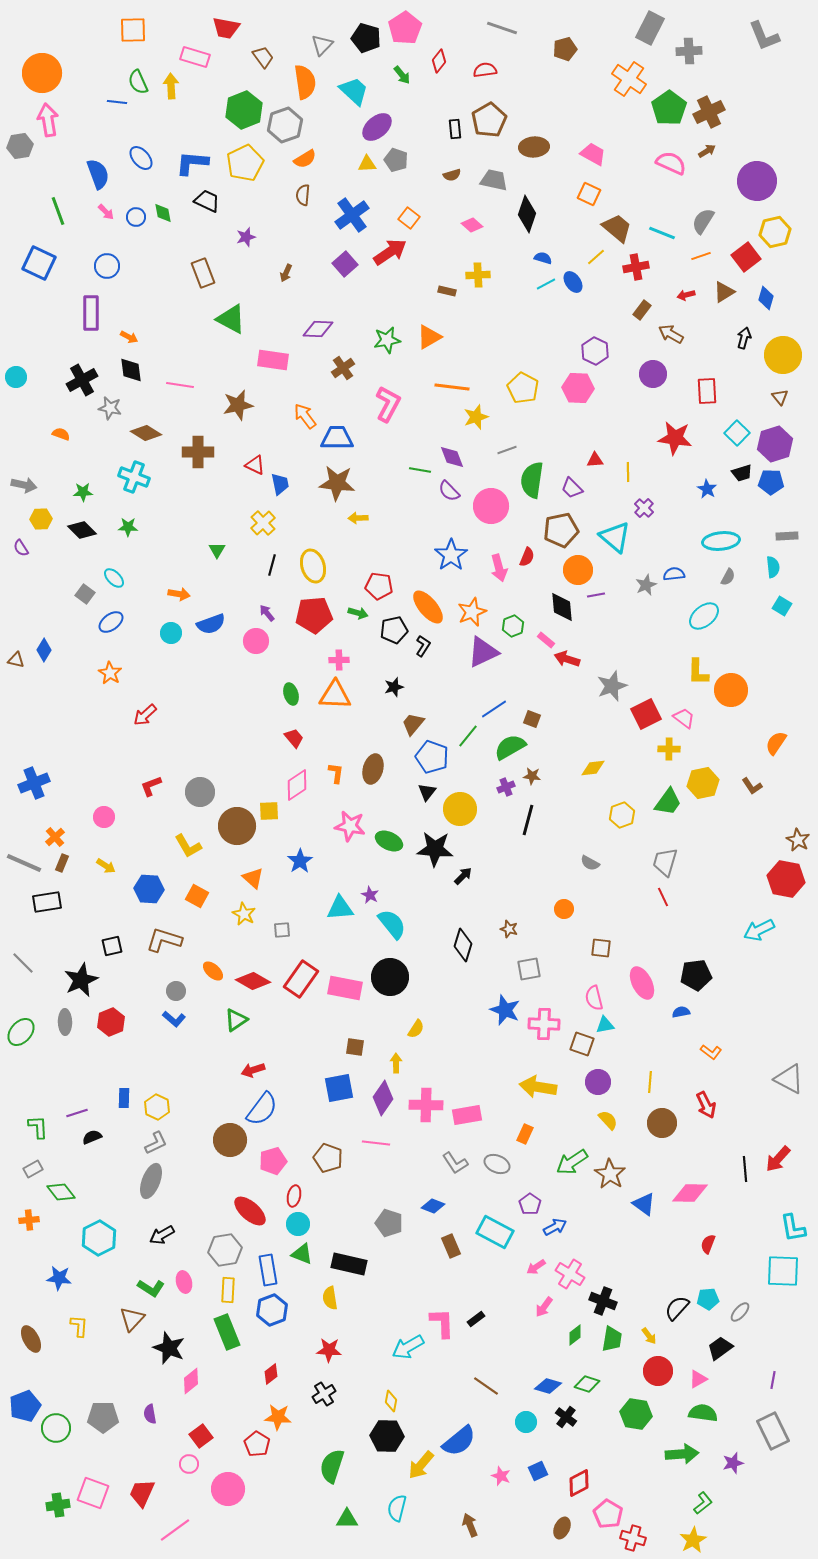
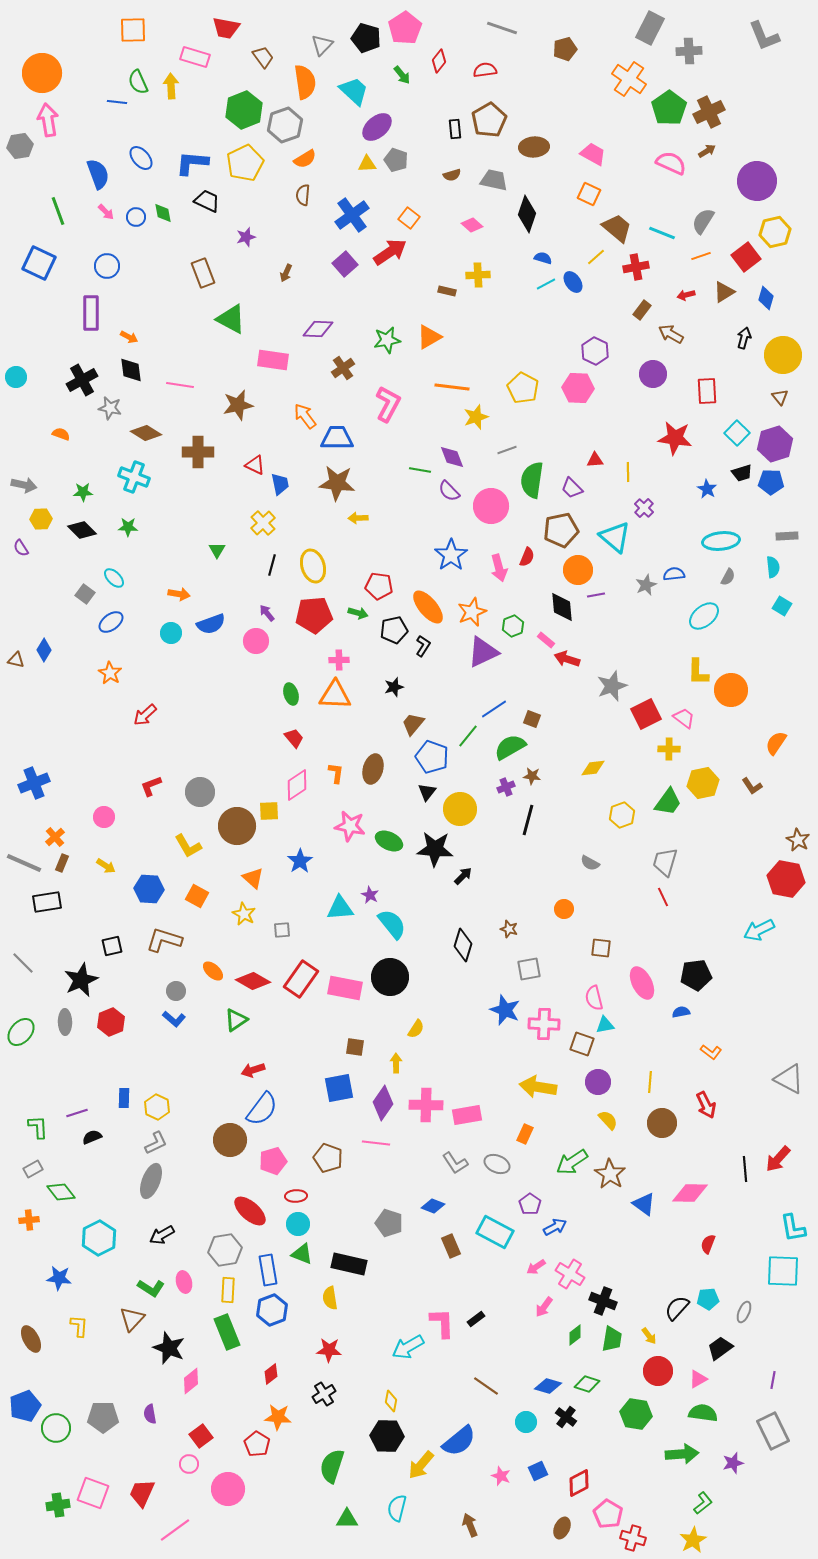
purple diamond at (383, 1098): moved 5 px down
red ellipse at (294, 1196): moved 2 px right; rotated 75 degrees clockwise
gray ellipse at (740, 1312): moved 4 px right; rotated 20 degrees counterclockwise
